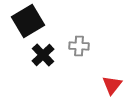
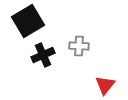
black cross: rotated 20 degrees clockwise
red triangle: moved 7 px left
